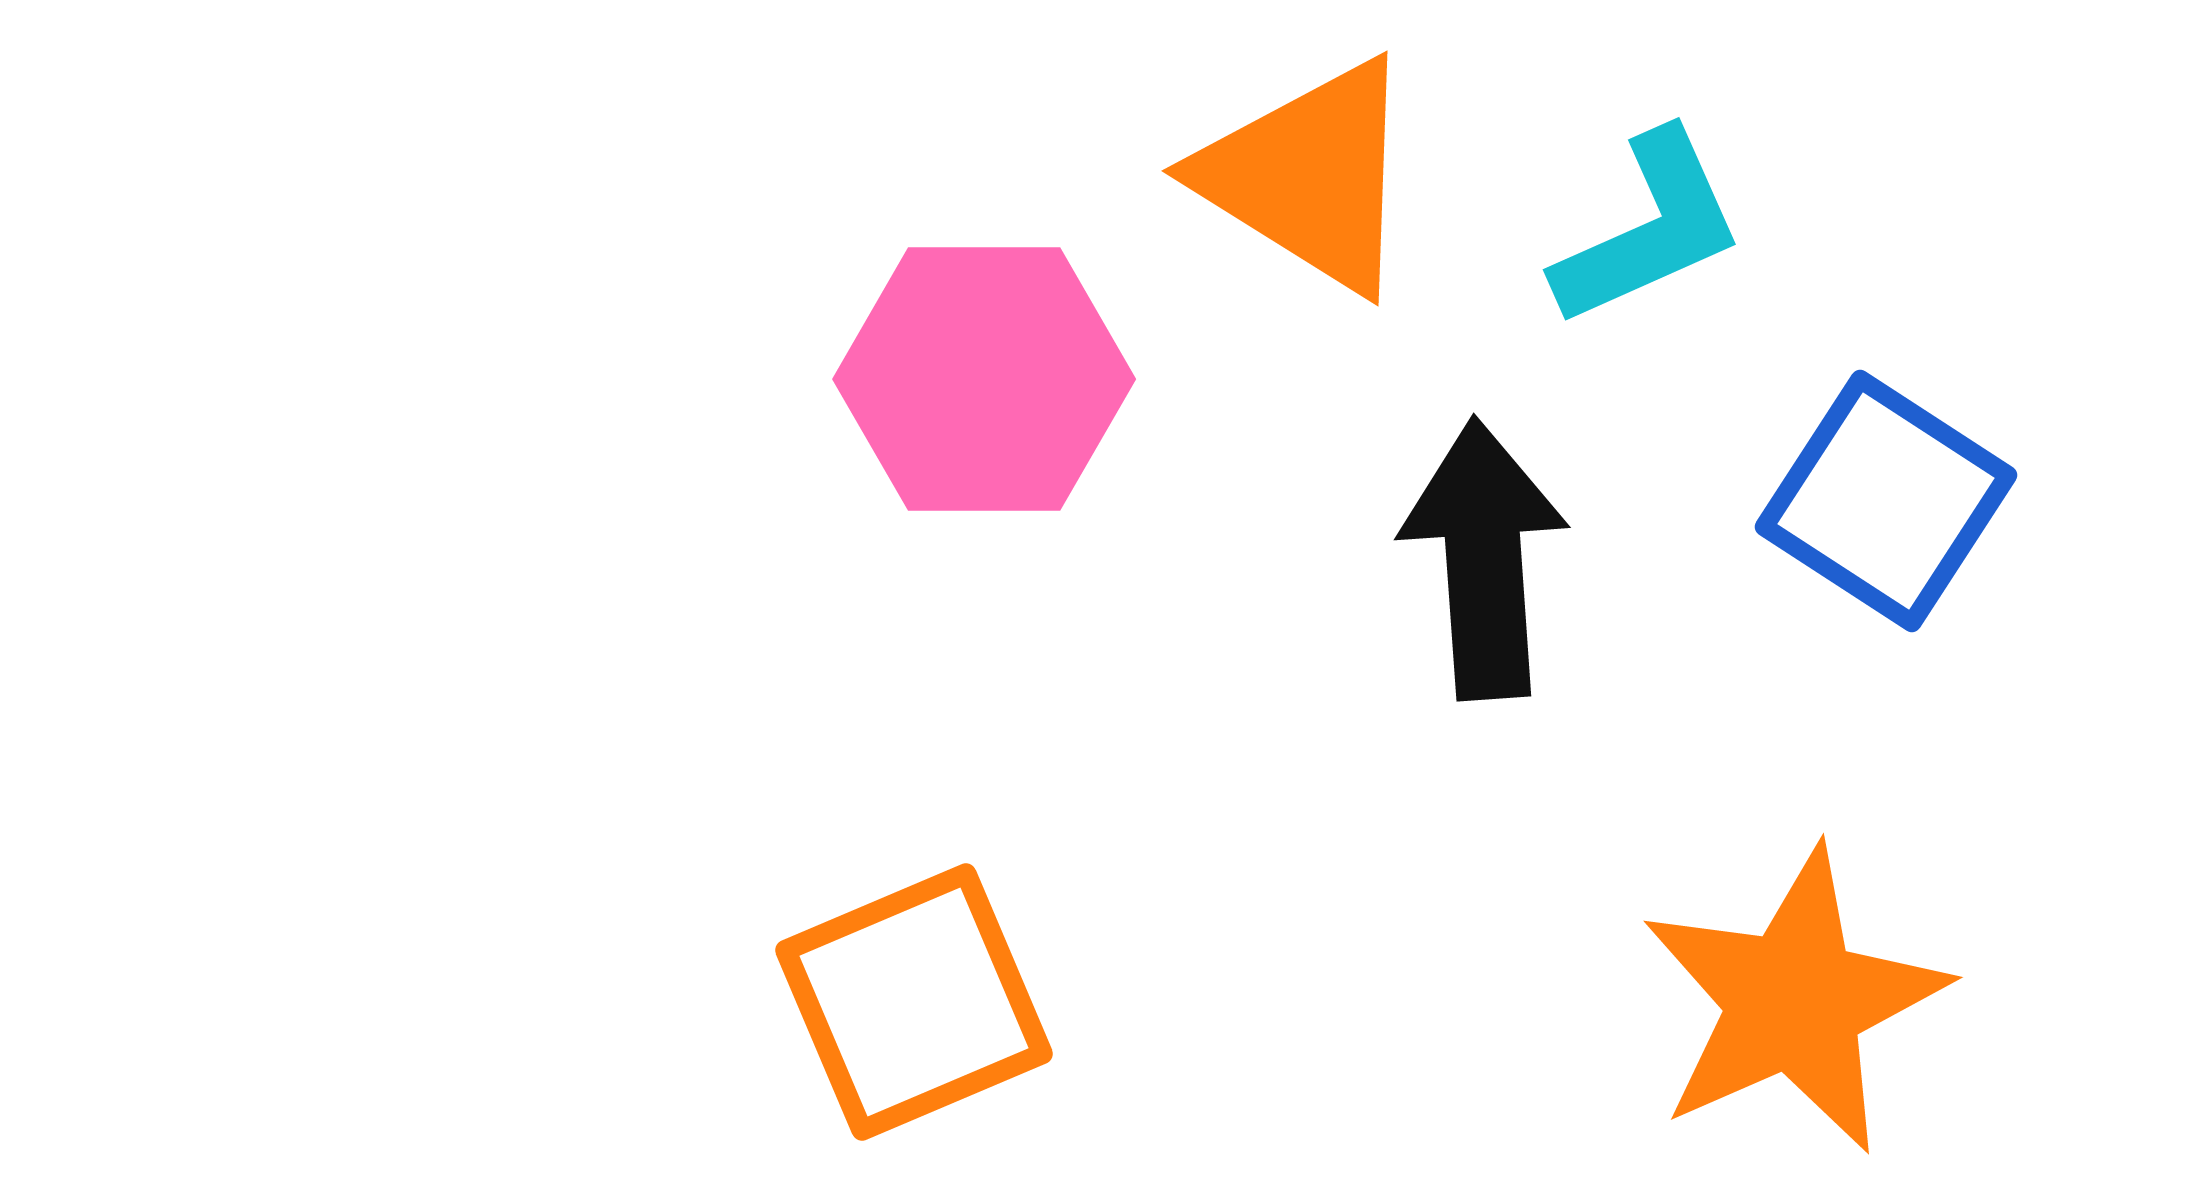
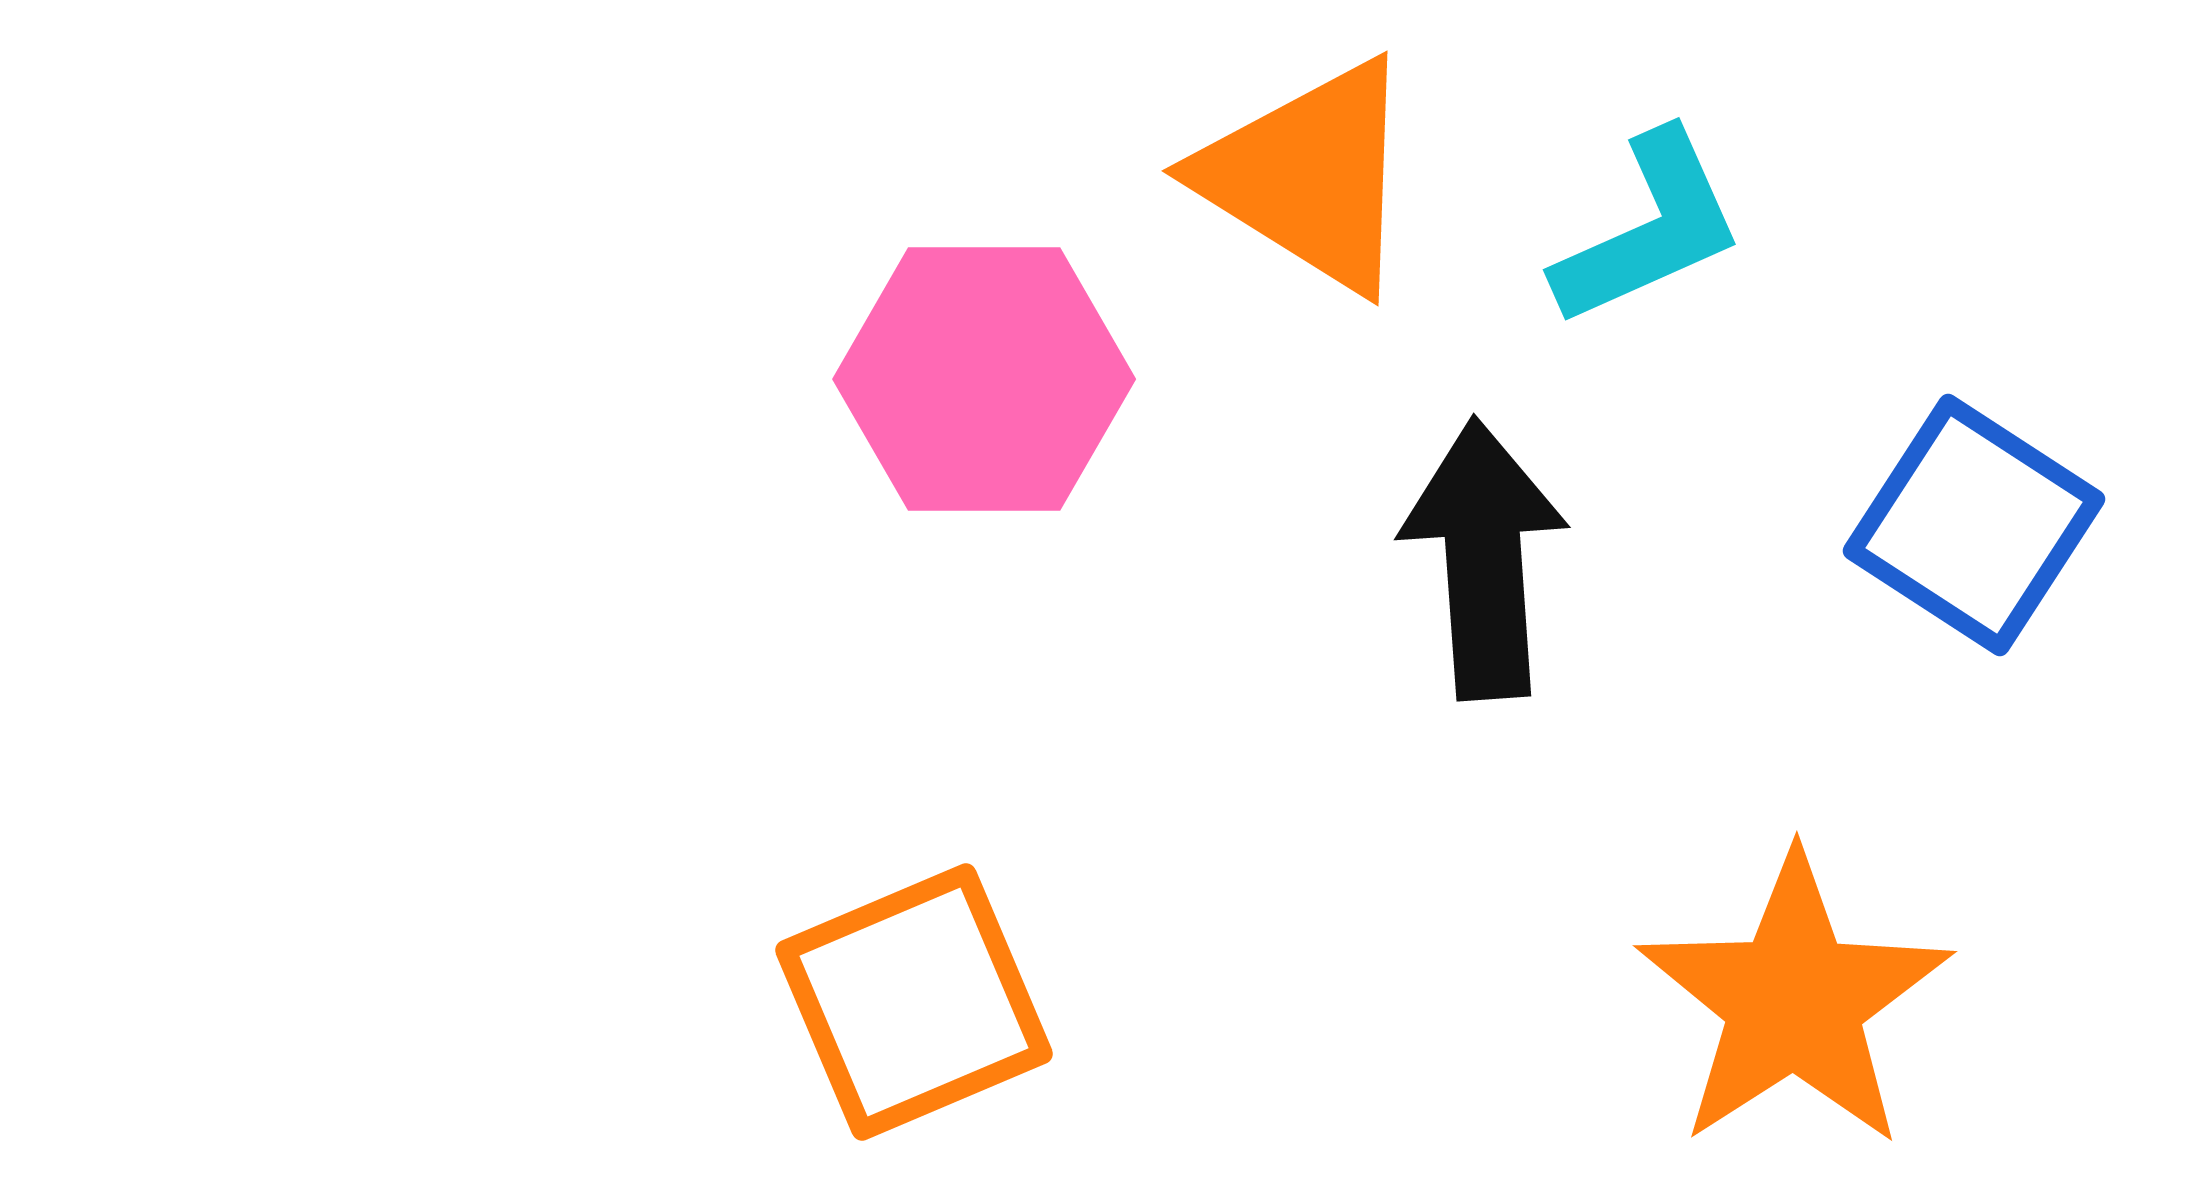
blue square: moved 88 px right, 24 px down
orange star: rotated 9 degrees counterclockwise
